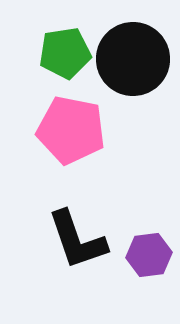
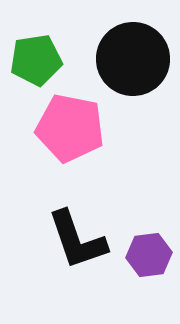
green pentagon: moved 29 px left, 7 px down
pink pentagon: moved 1 px left, 2 px up
